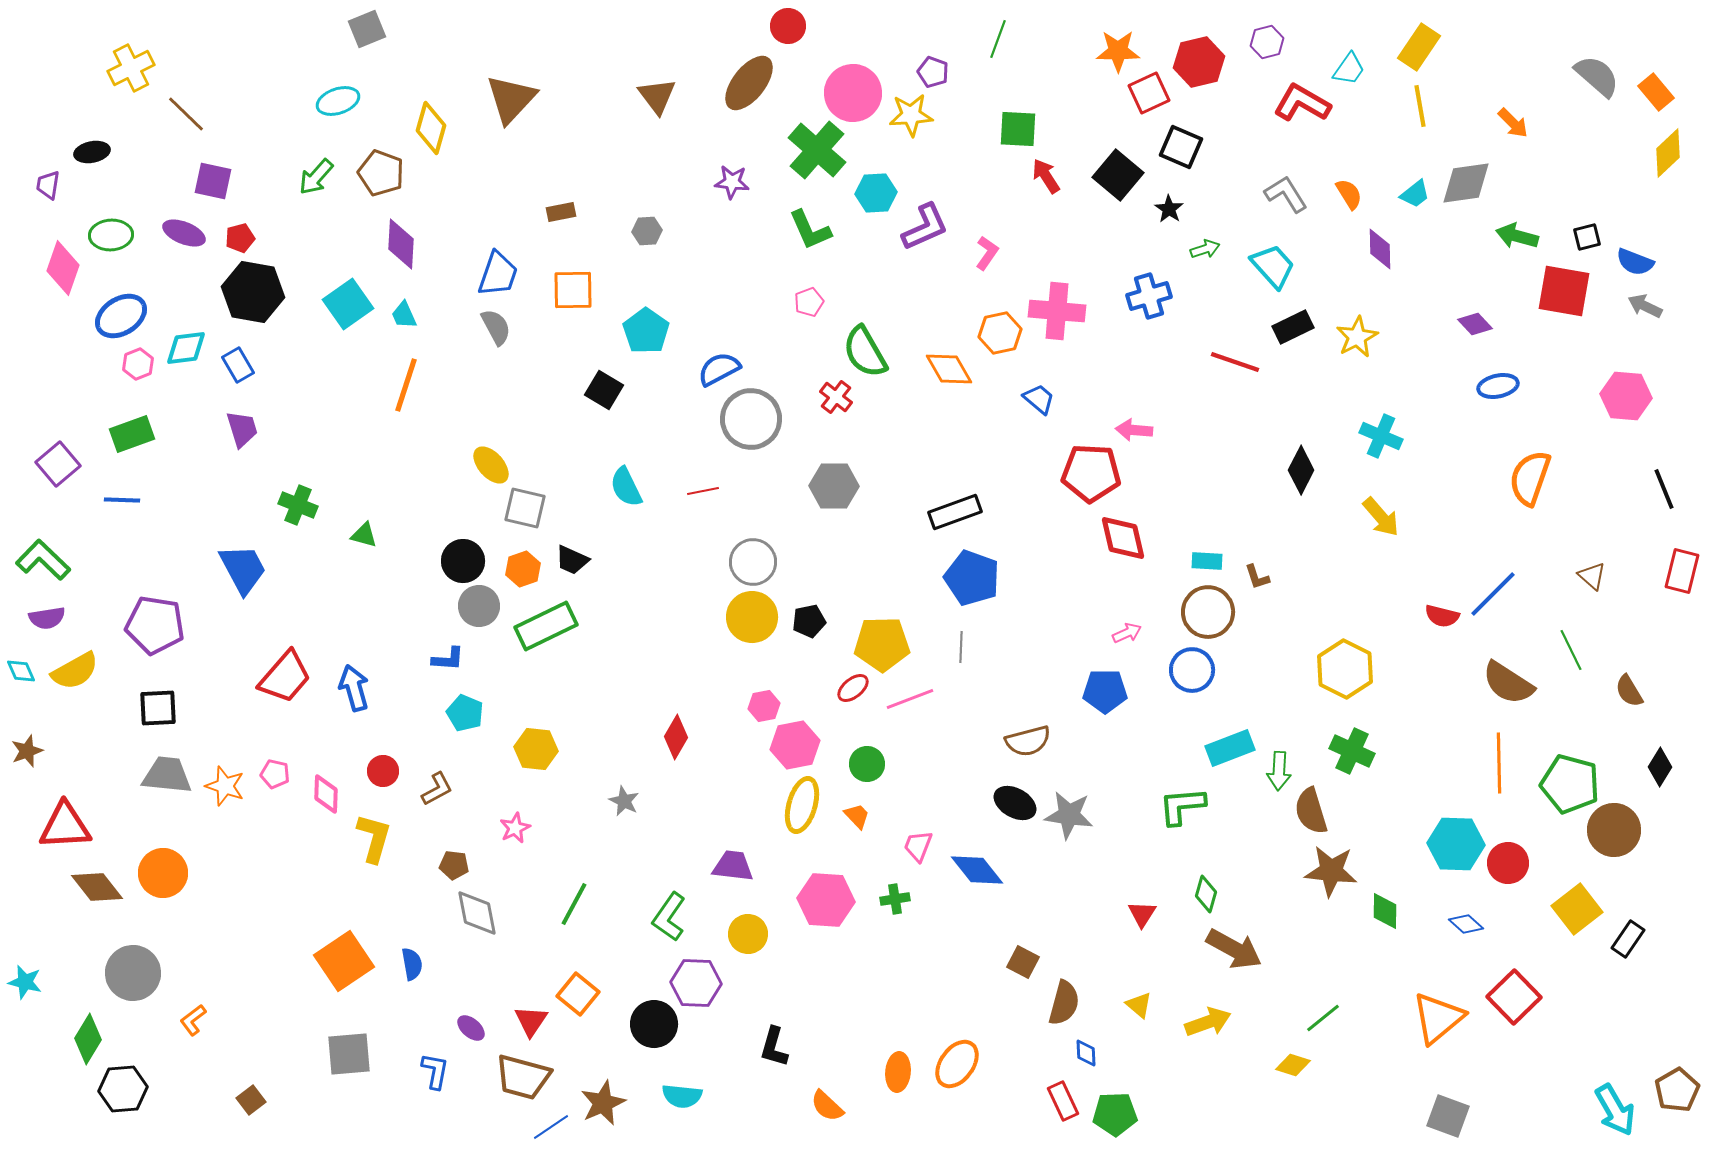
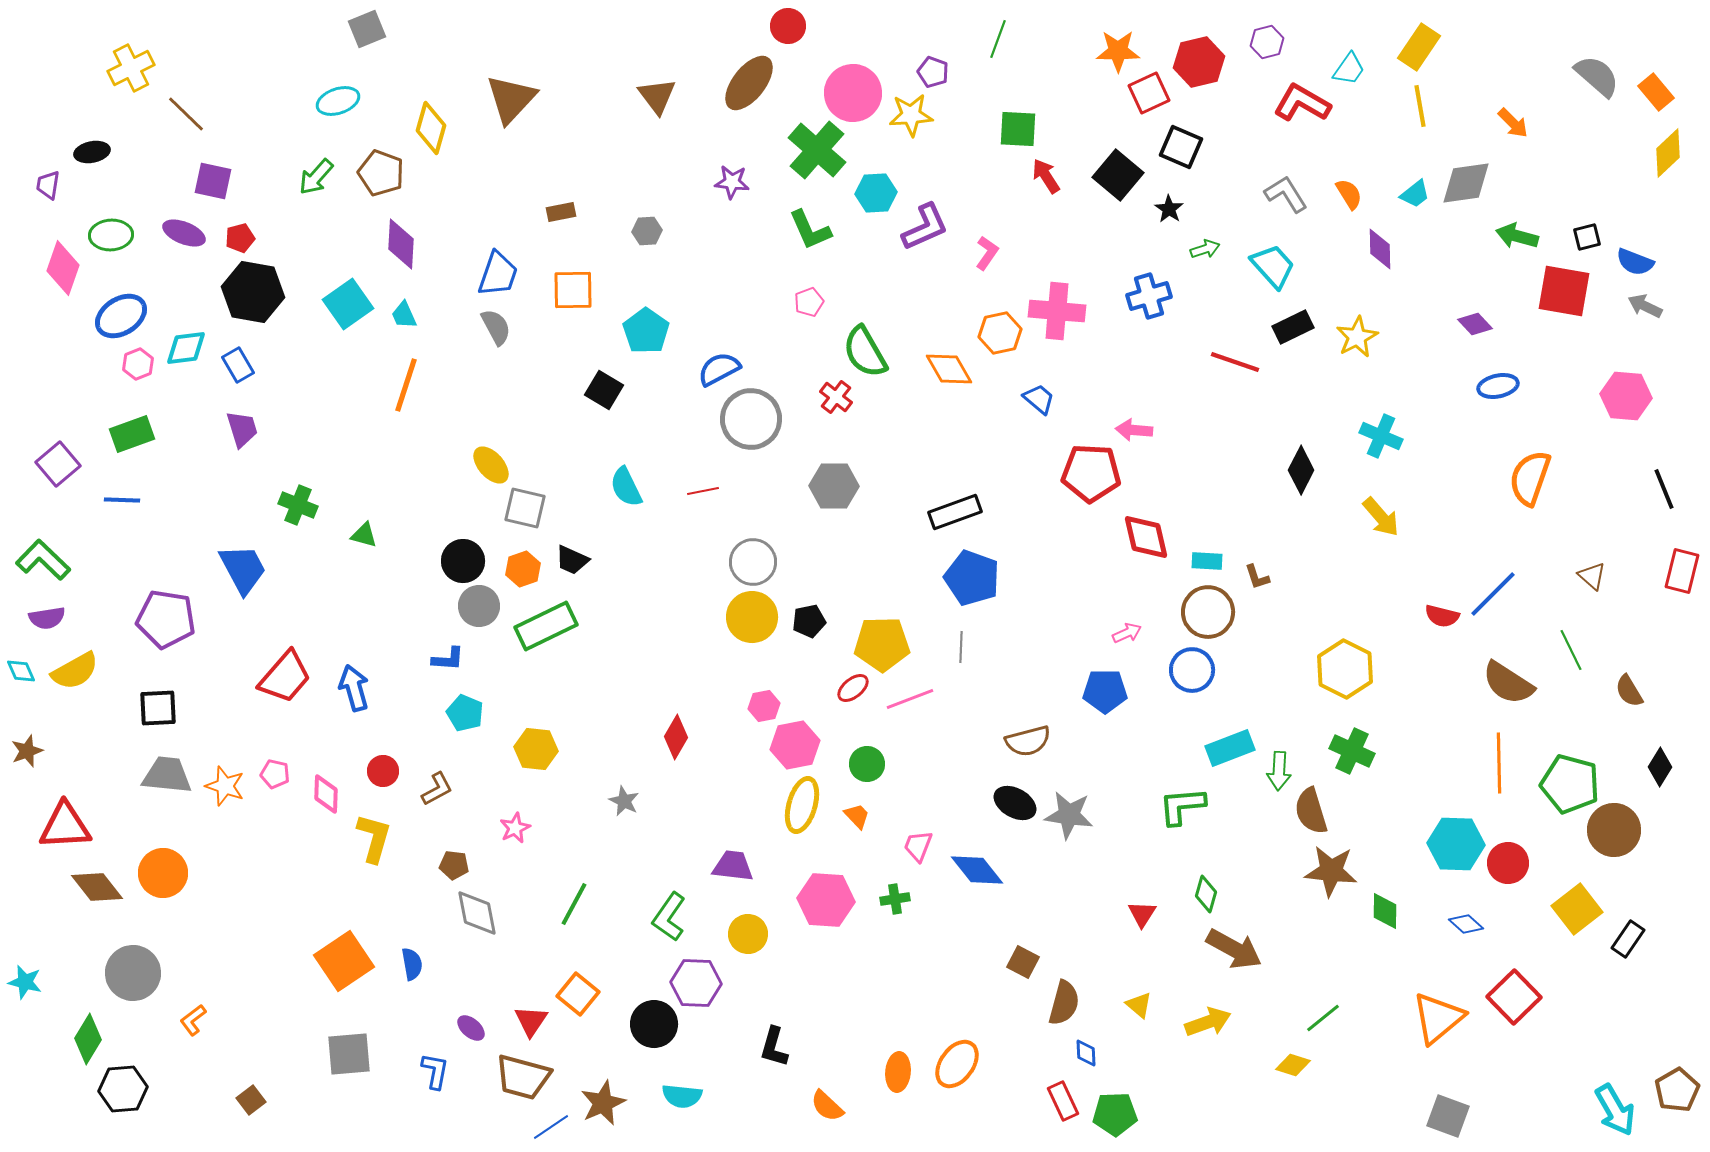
red diamond at (1123, 538): moved 23 px right, 1 px up
purple pentagon at (155, 625): moved 11 px right, 6 px up
